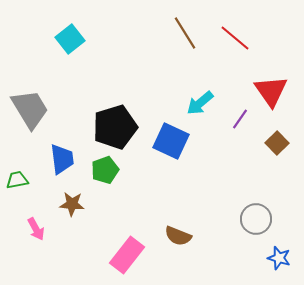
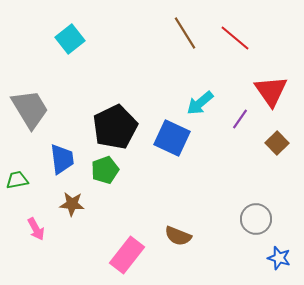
black pentagon: rotated 9 degrees counterclockwise
blue square: moved 1 px right, 3 px up
